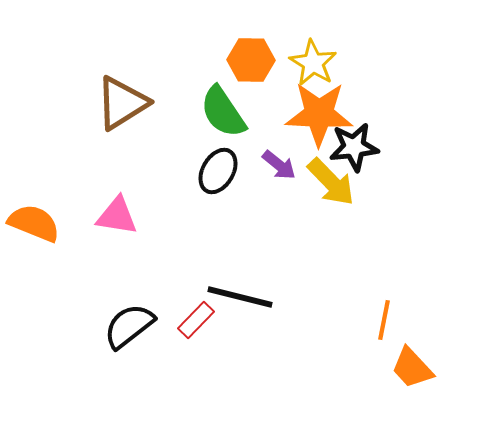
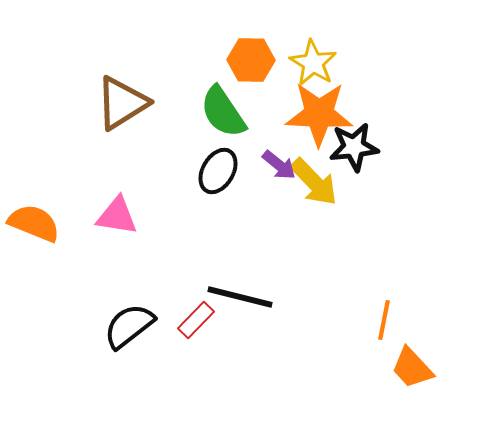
yellow arrow: moved 17 px left
